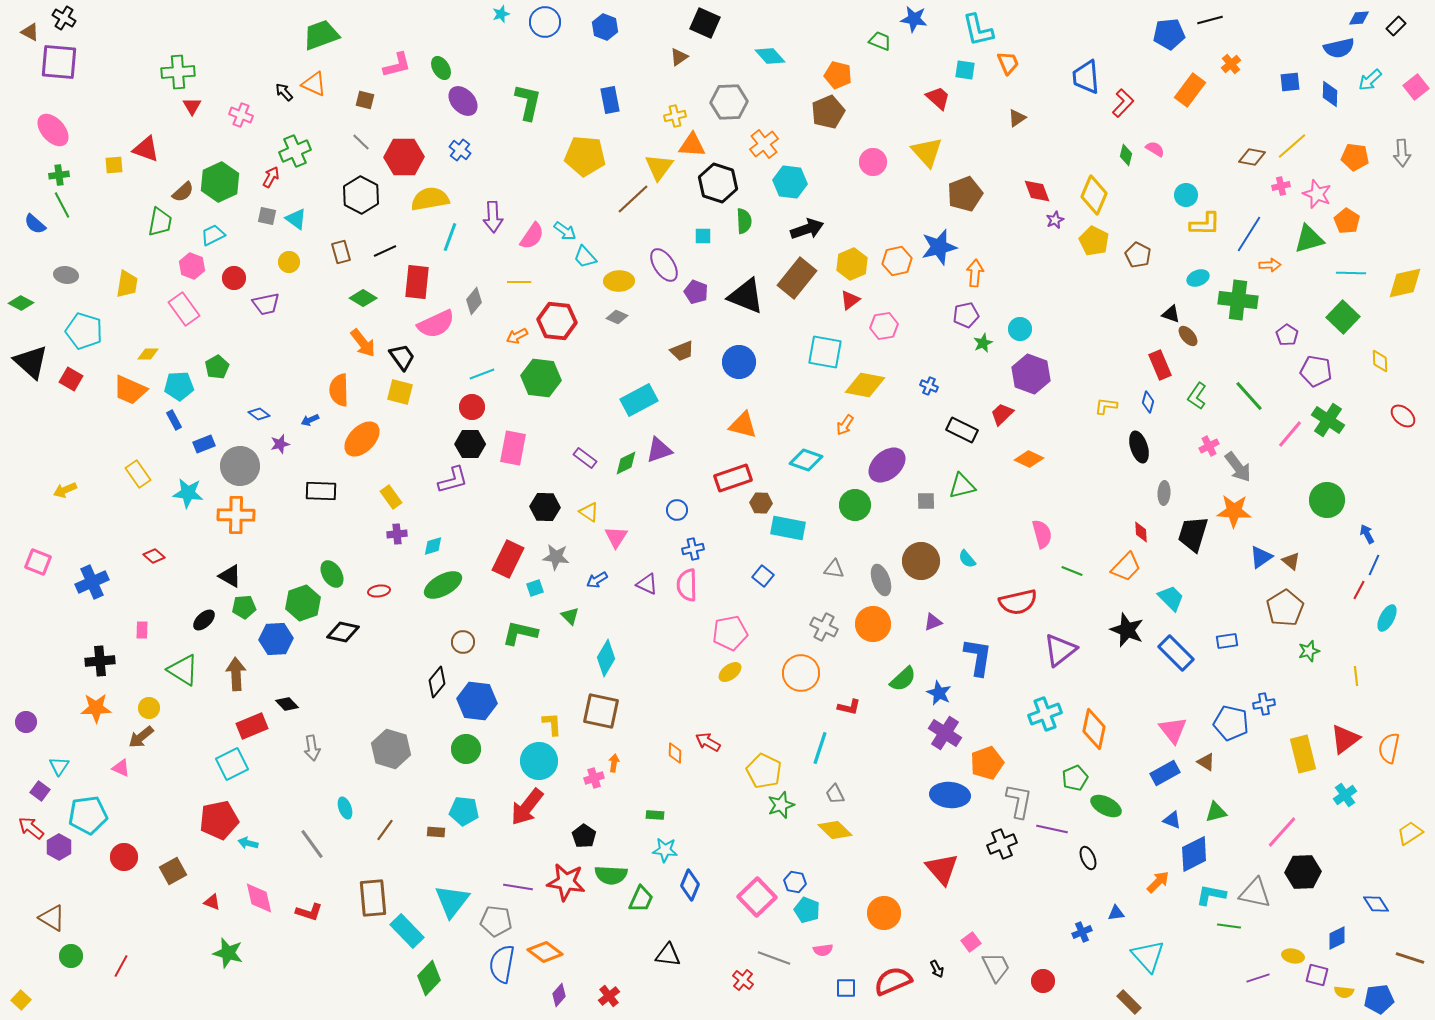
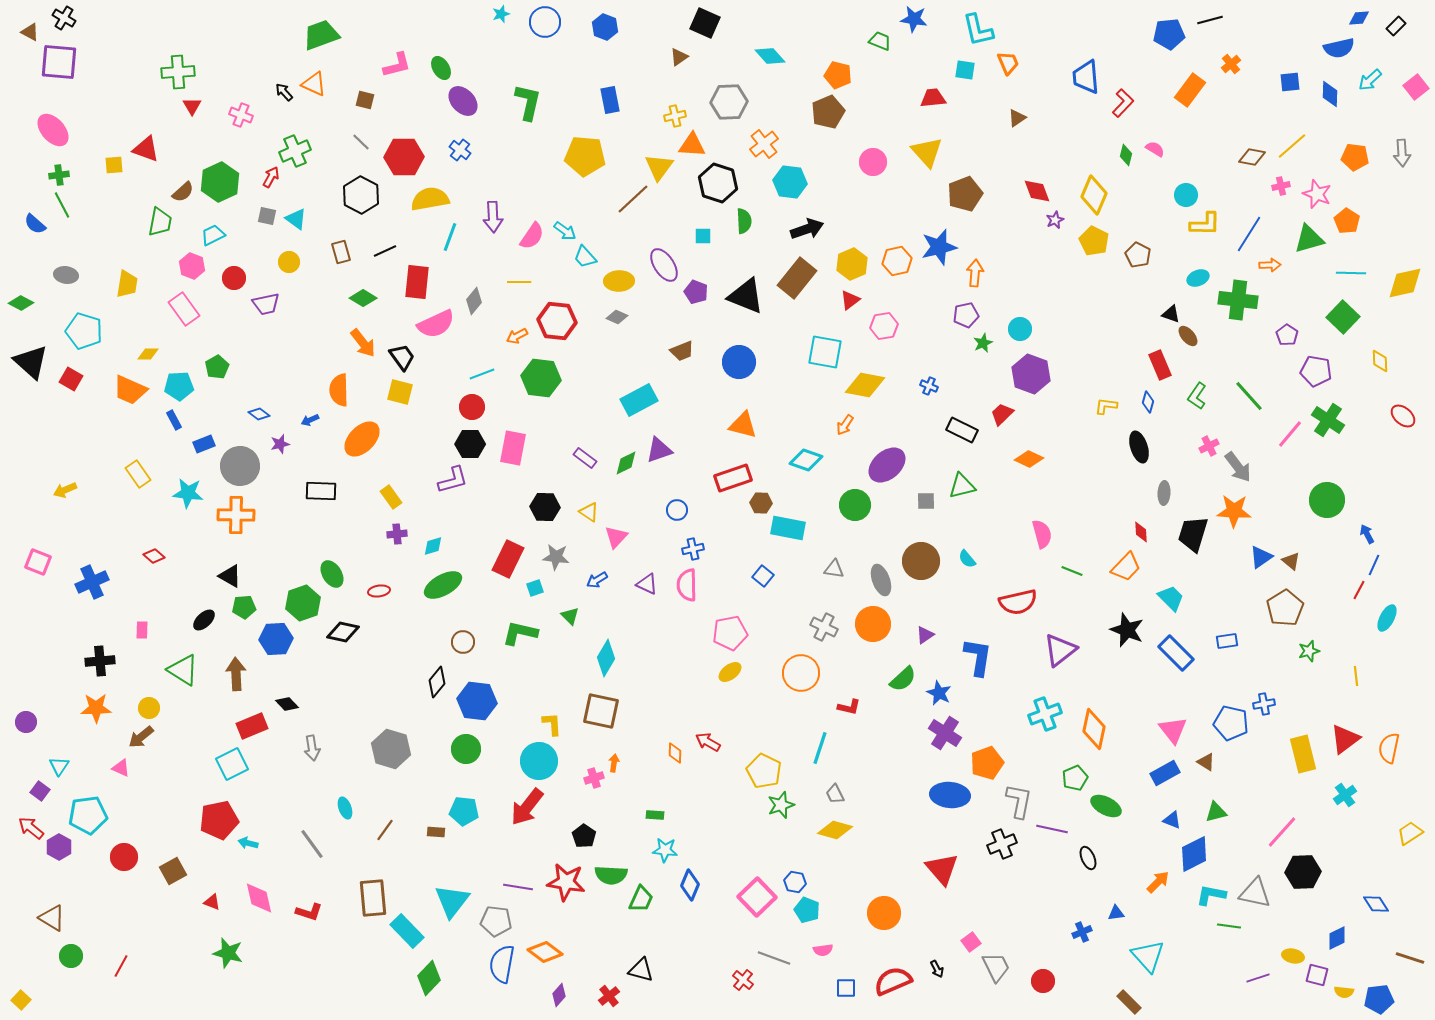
red trapezoid at (938, 98): moved 5 px left; rotated 48 degrees counterclockwise
pink triangle at (616, 537): rotated 10 degrees clockwise
purple triangle at (933, 622): moved 8 px left, 13 px down; rotated 12 degrees counterclockwise
yellow diamond at (835, 830): rotated 28 degrees counterclockwise
black triangle at (668, 955): moved 27 px left, 15 px down; rotated 8 degrees clockwise
